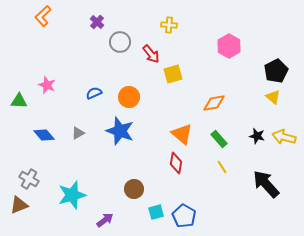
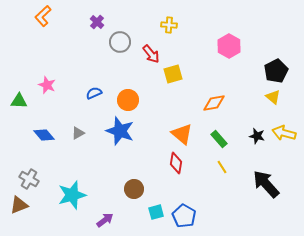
orange circle: moved 1 px left, 3 px down
yellow arrow: moved 4 px up
